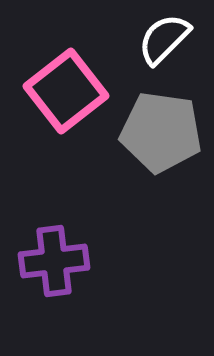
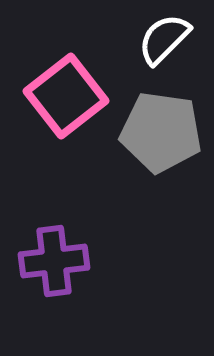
pink square: moved 5 px down
